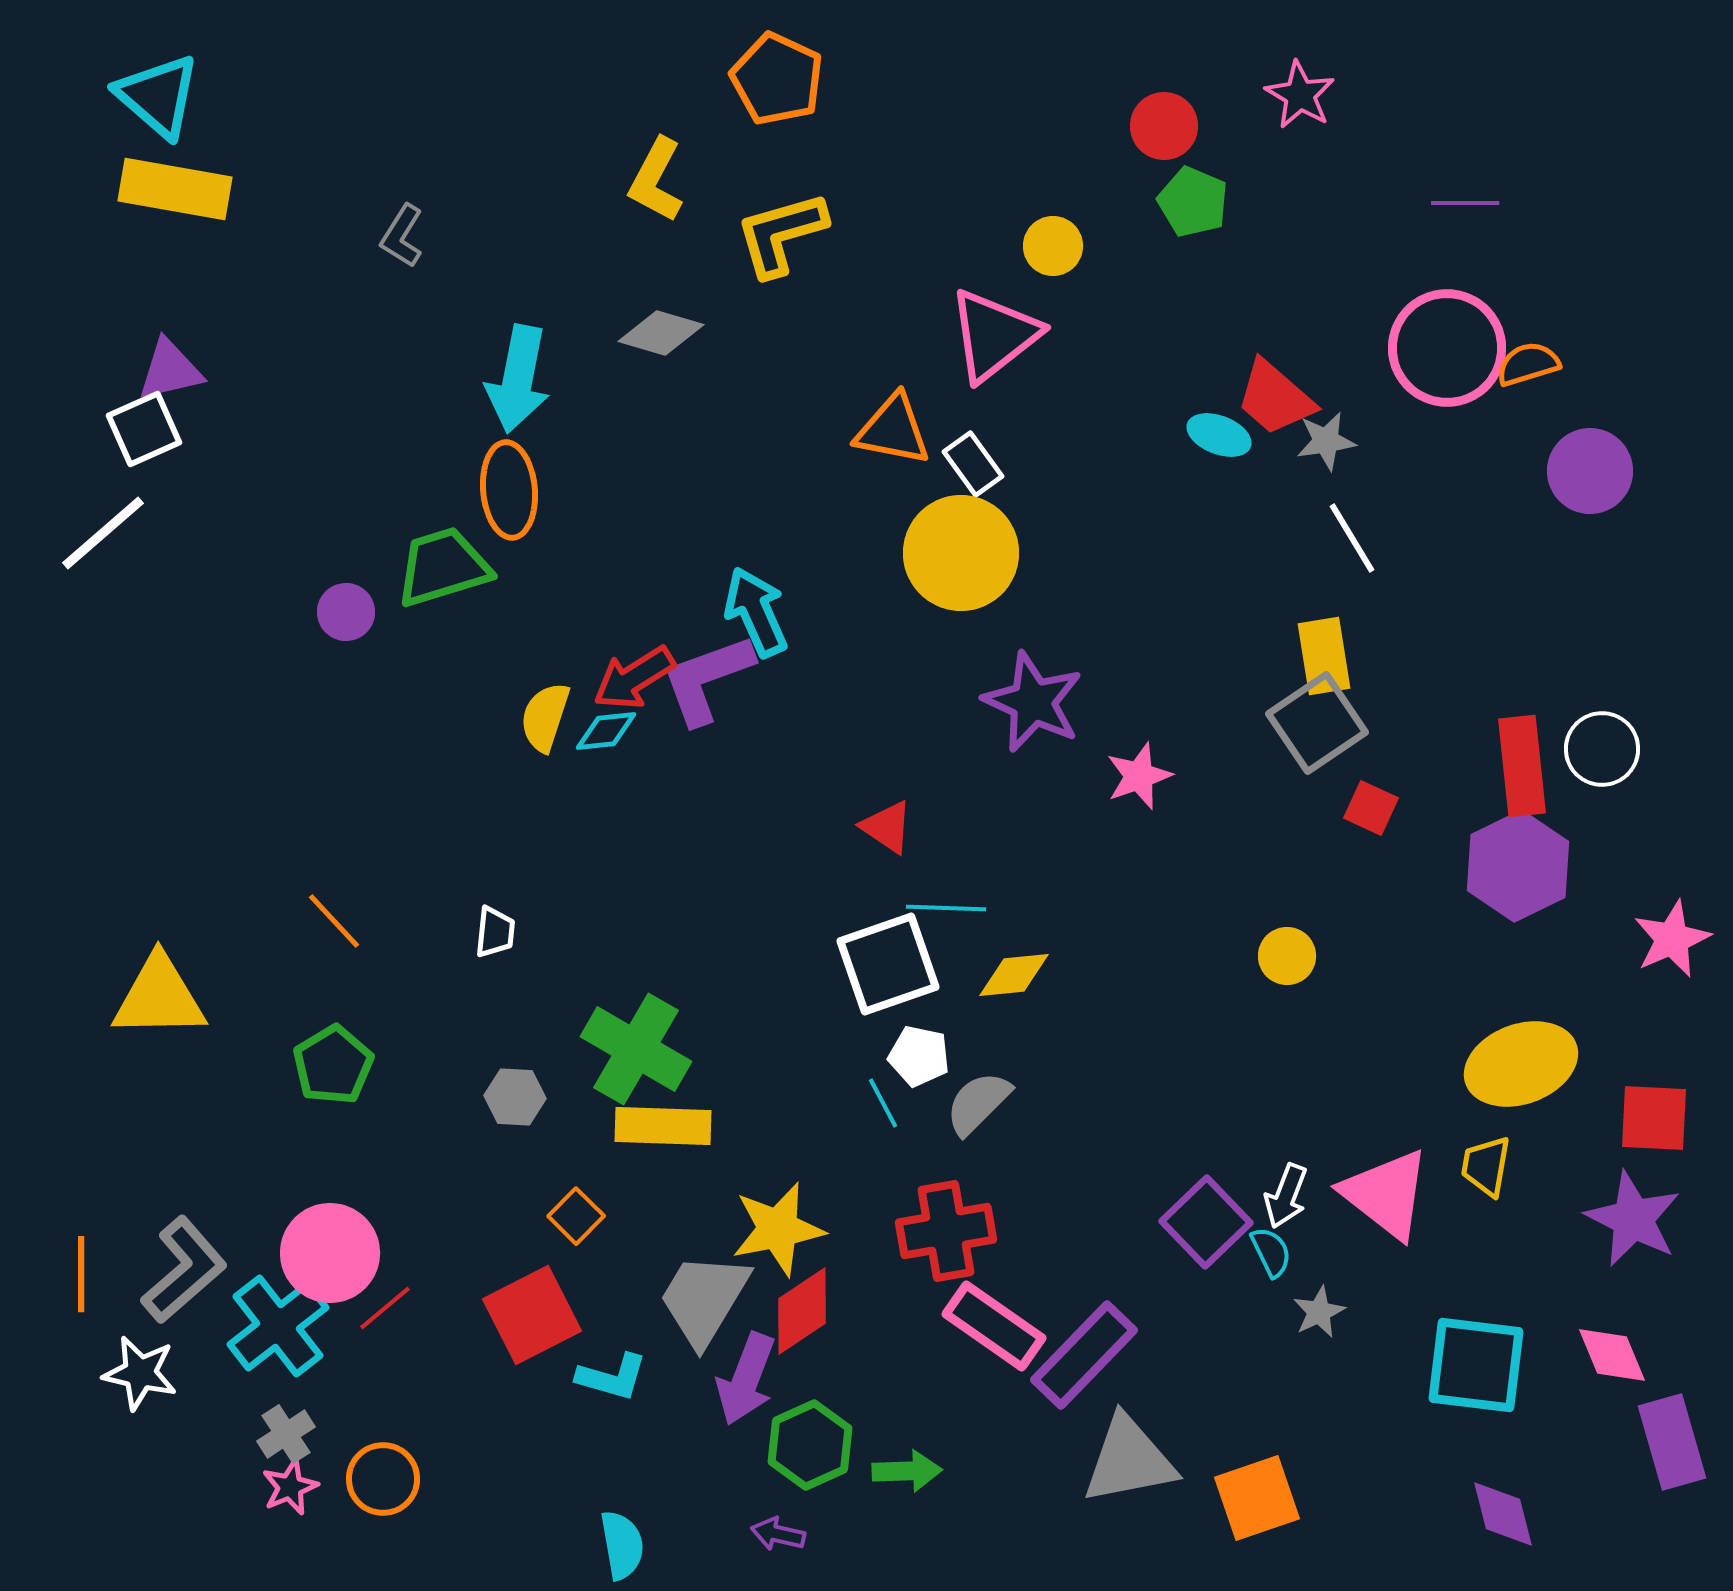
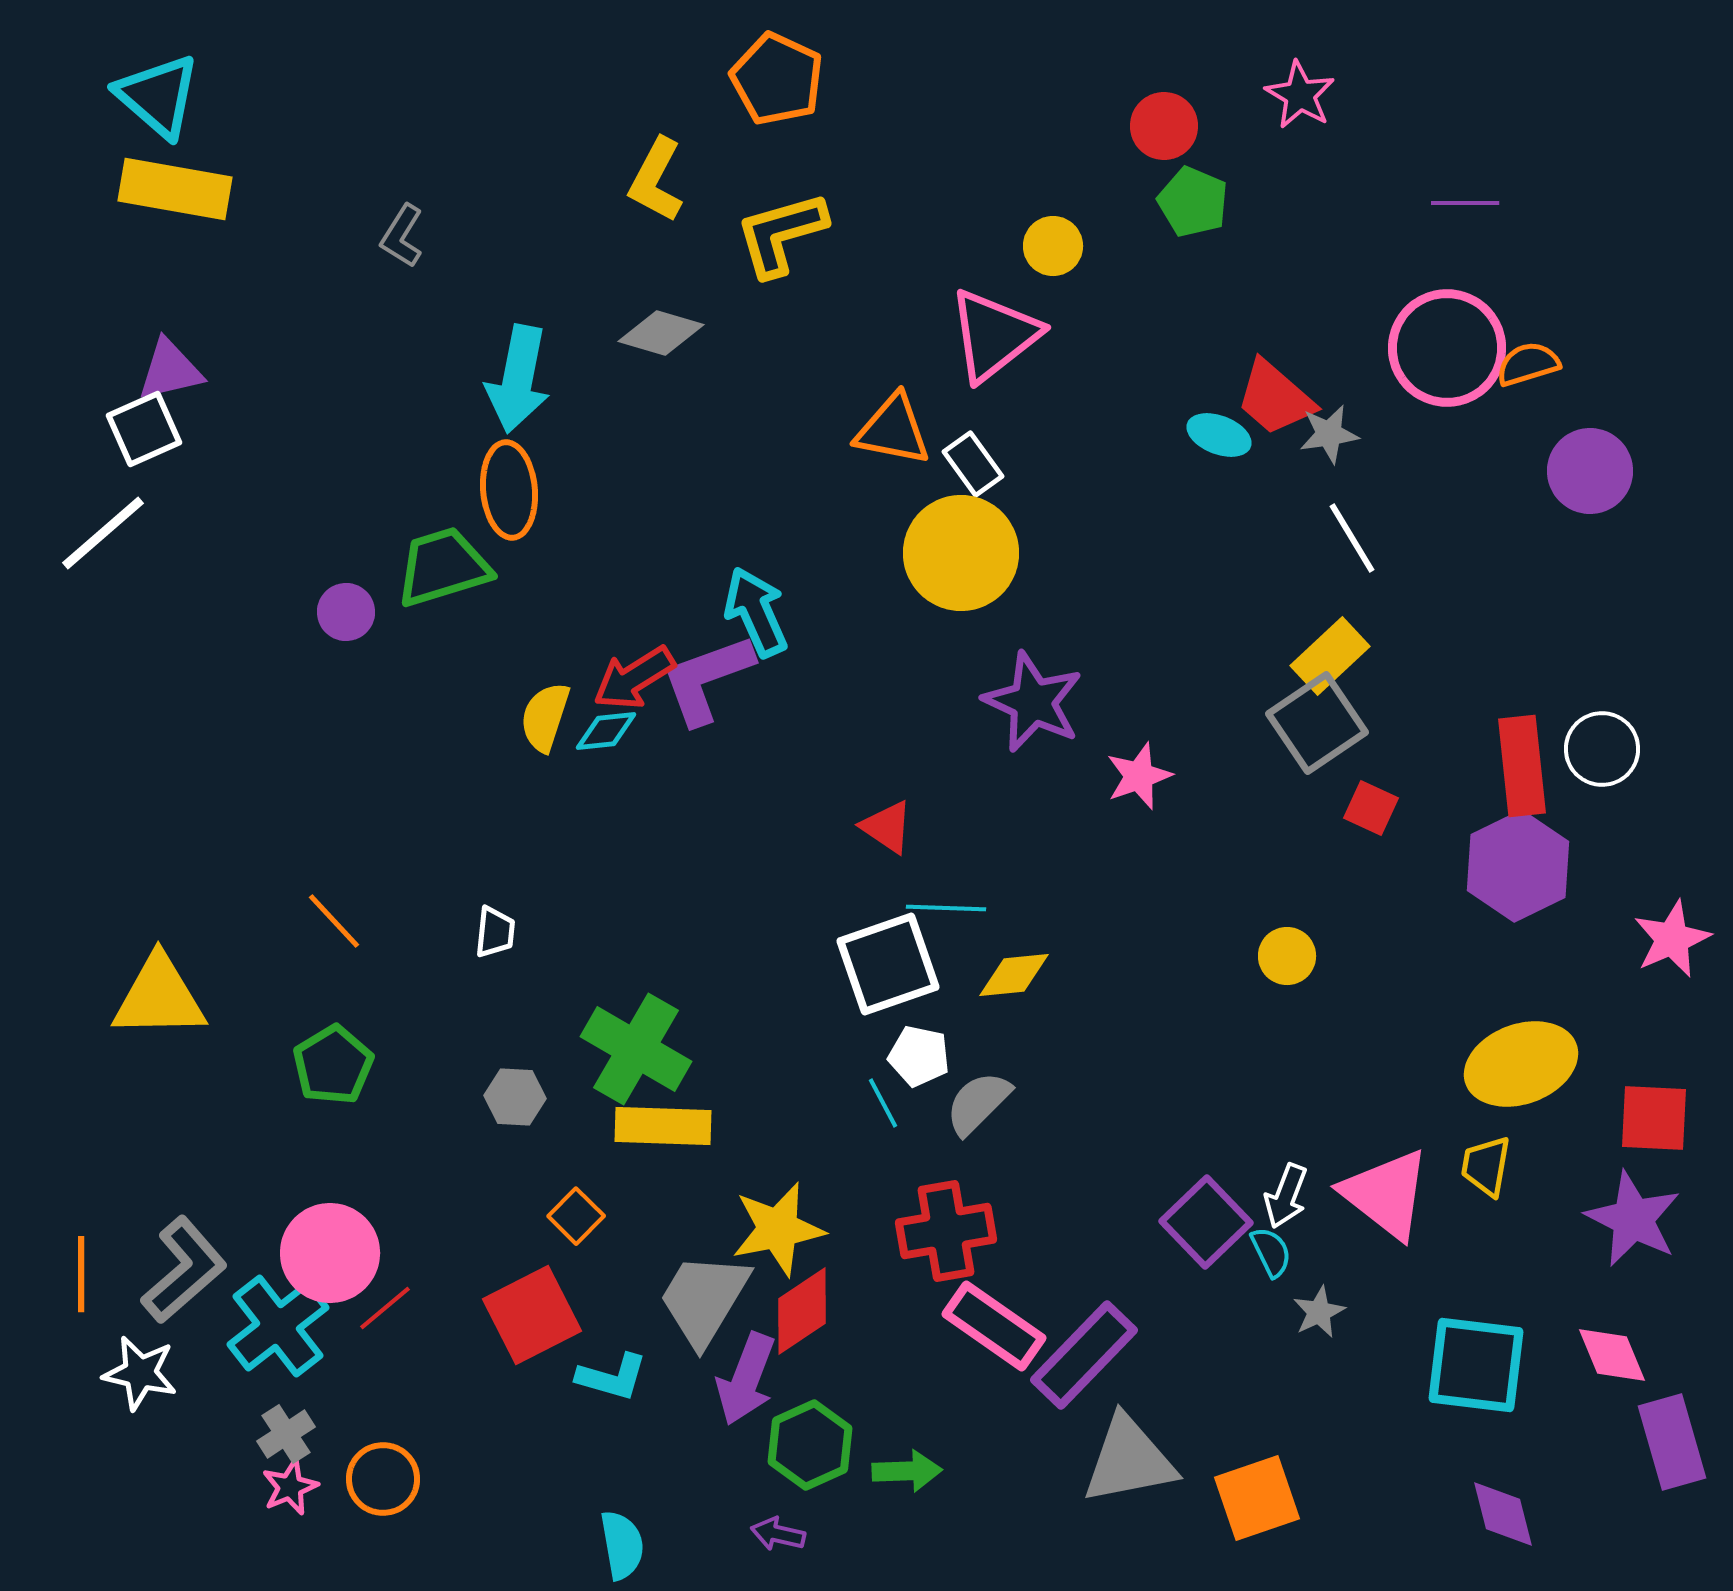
gray star at (1326, 441): moved 3 px right, 7 px up
yellow rectangle at (1324, 656): moved 6 px right; rotated 56 degrees clockwise
